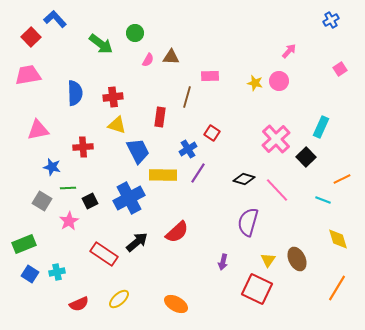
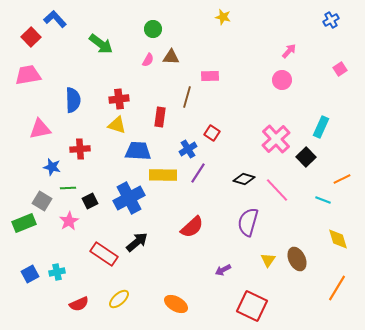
green circle at (135, 33): moved 18 px right, 4 px up
pink circle at (279, 81): moved 3 px right, 1 px up
yellow star at (255, 83): moved 32 px left, 66 px up
blue semicircle at (75, 93): moved 2 px left, 7 px down
red cross at (113, 97): moved 6 px right, 2 px down
pink triangle at (38, 130): moved 2 px right, 1 px up
red cross at (83, 147): moved 3 px left, 2 px down
blue trapezoid at (138, 151): rotated 60 degrees counterclockwise
red semicircle at (177, 232): moved 15 px right, 5 px up
green rectangle at (24, 244): moved 21 px up
purple arrow at (223, 262): moved 8 px down; rotated 49 degrees clockwise
blue square at (30, 274): rotated 30 degrees clockwise
red square at (257, 289): moved 5 px left, 17 px down
